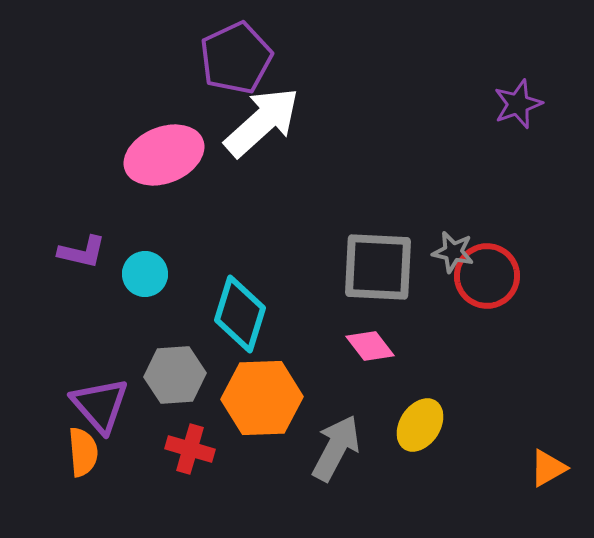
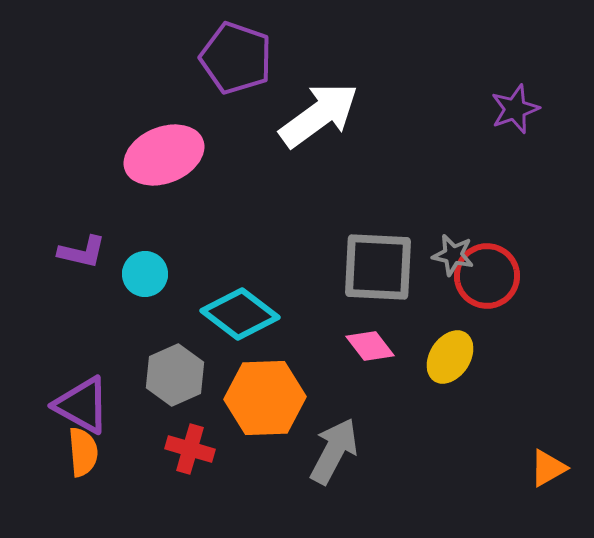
purple pentagon: rotated 28 degrees counterclockwise
purple star: moved 3 px left, 5 px down
white arrow: moved 57 px right, 7 px up; rotated 6 degrees clockwise
gray star: moved 3 px down
cyan diamond: rotated 70 degrees counterclockwise
gray hexagon: rotated 20 degrees counterclockwise
orange hexagon: moved 3 px right
purple triangle: moved 18 px left; rotated 20 degrees counterclockwise
yellow ellipse: moved 30 px right, 68 px up
gray arrow: moved 2 px left, 3 px down
